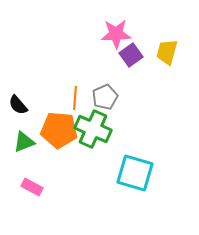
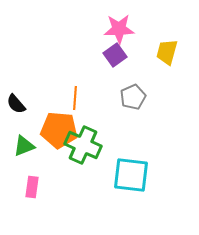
pink star: moved 3 px right, 5 px up
purple square: moved 16 px left
gray pentagon: moved 28 px right
black semicircle: moved 2 px left, 1 px up
green cross: moved 10 px left, 16 px down
green triangle: moved 4 px down
cyan square: moved 4 px left, 2 px down; rotated 9 degrees counterclockwise
pink rectangle: rotated 70 degrees clockwise
